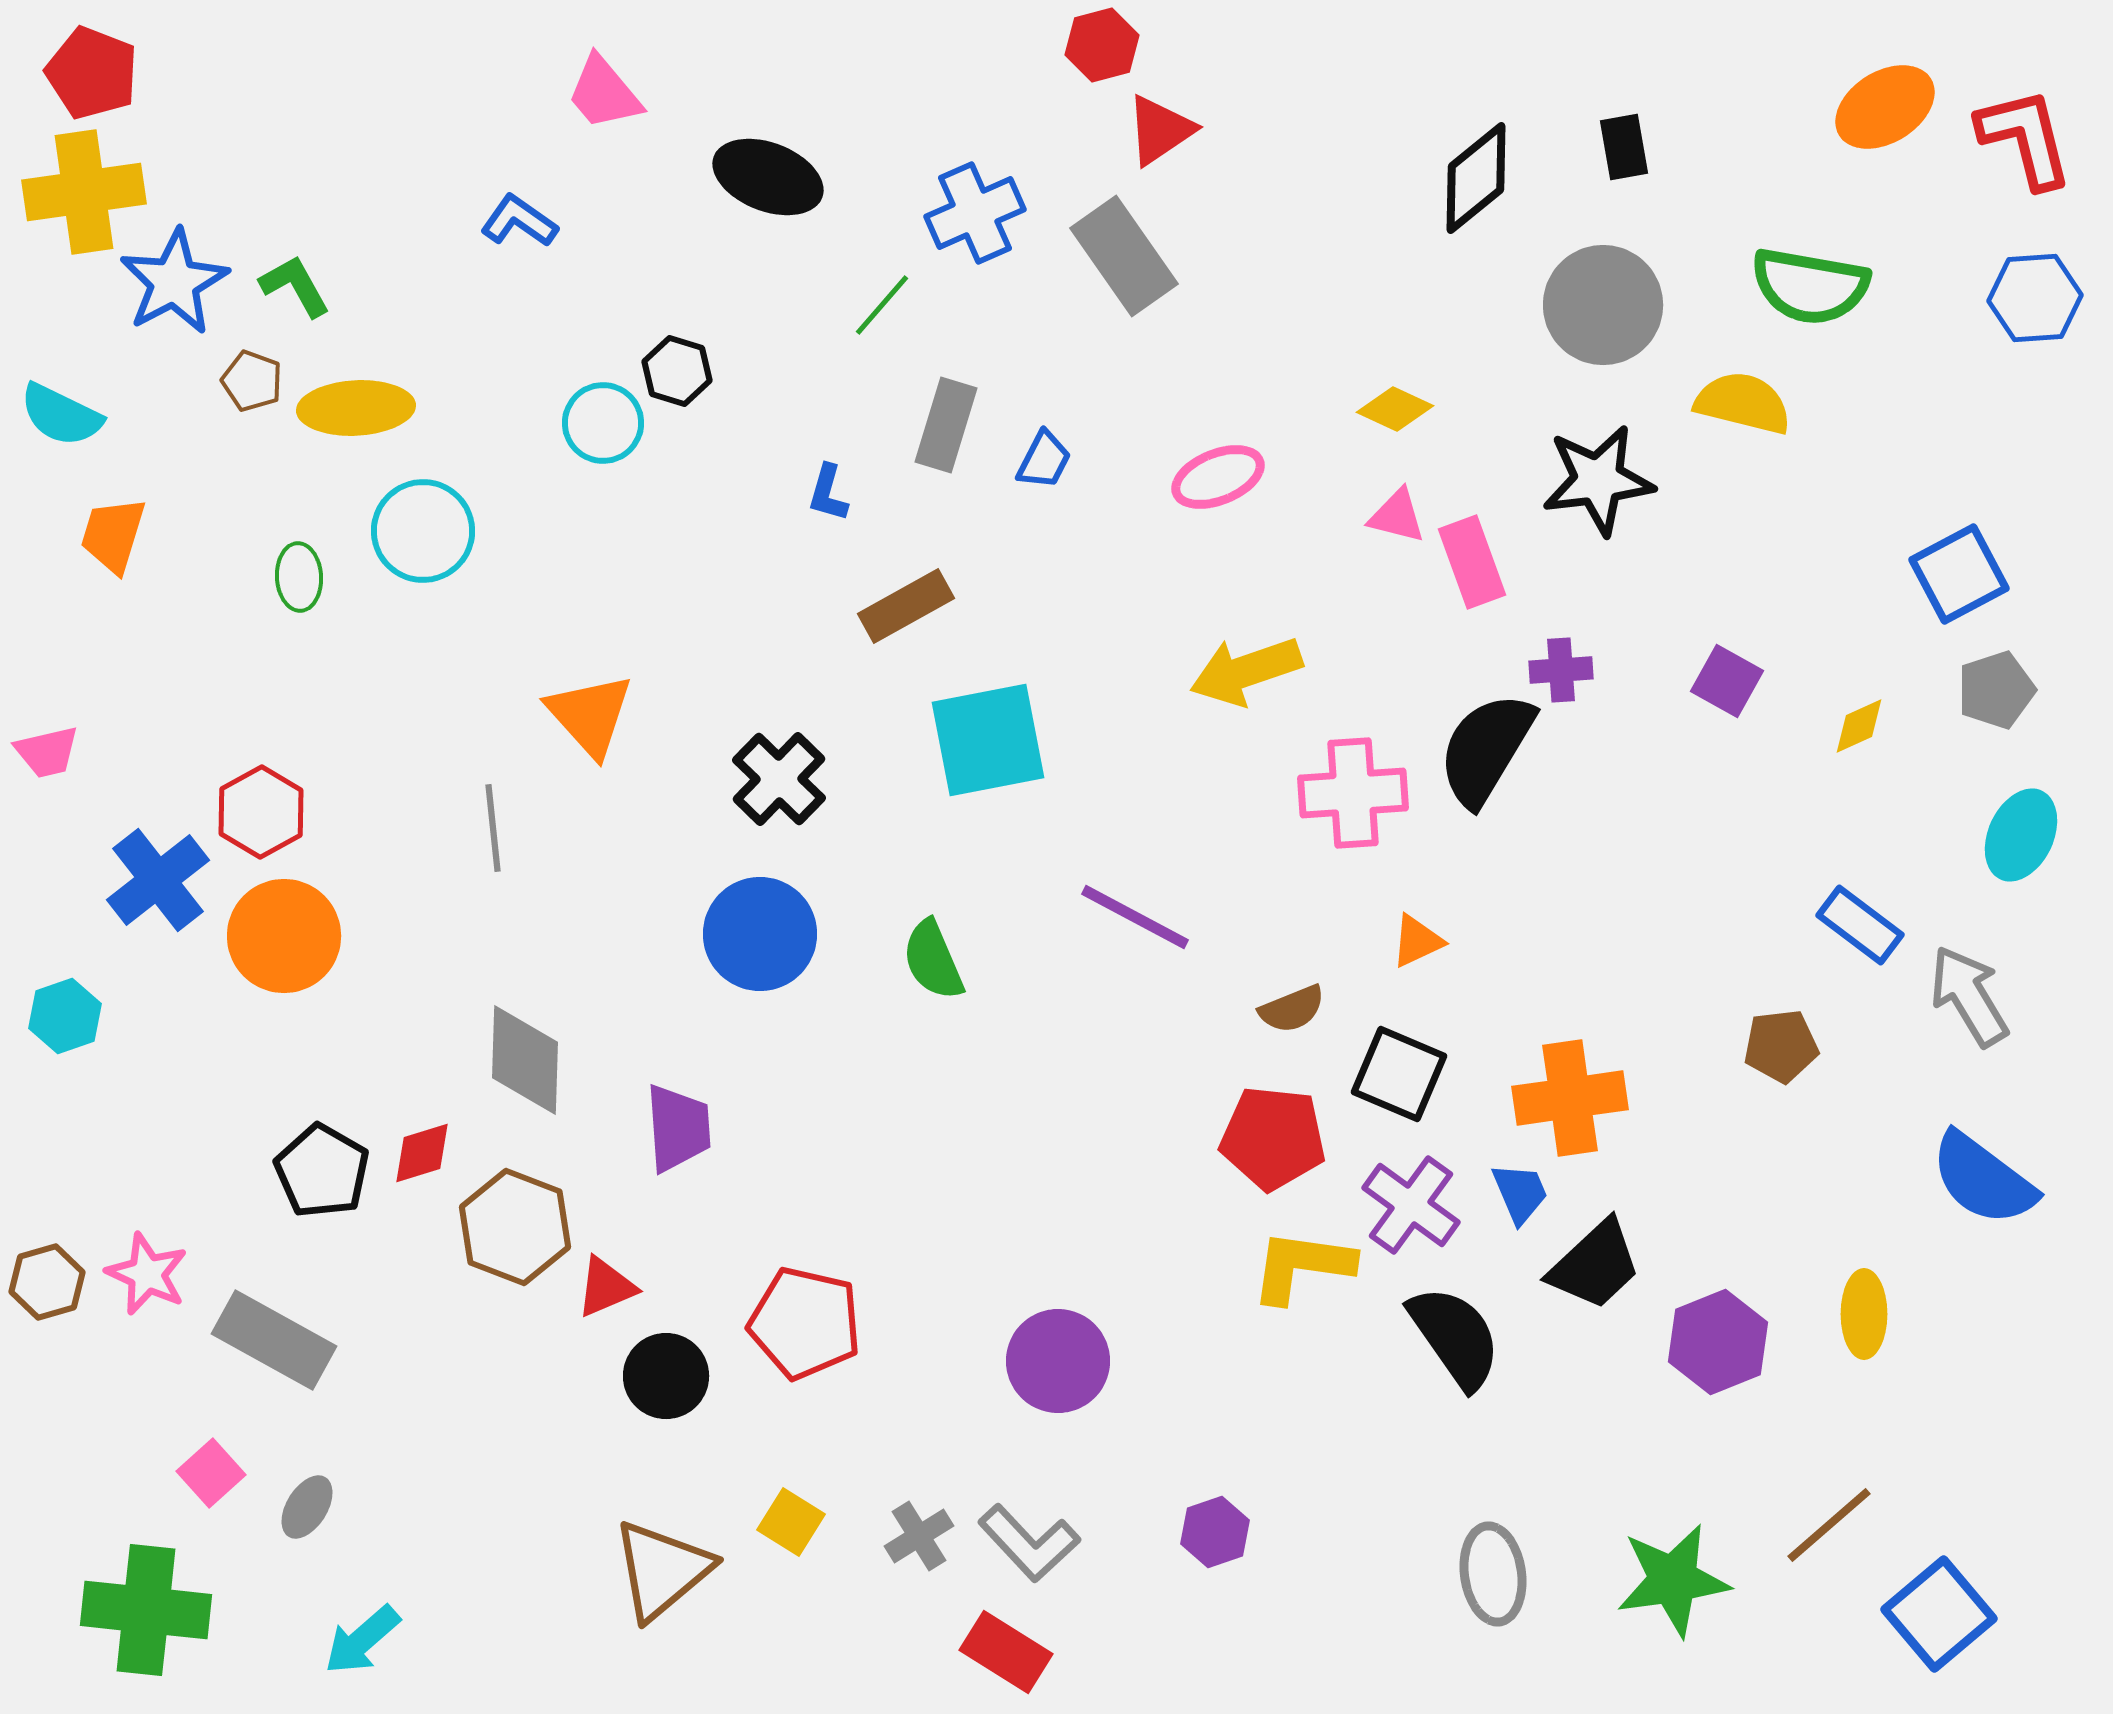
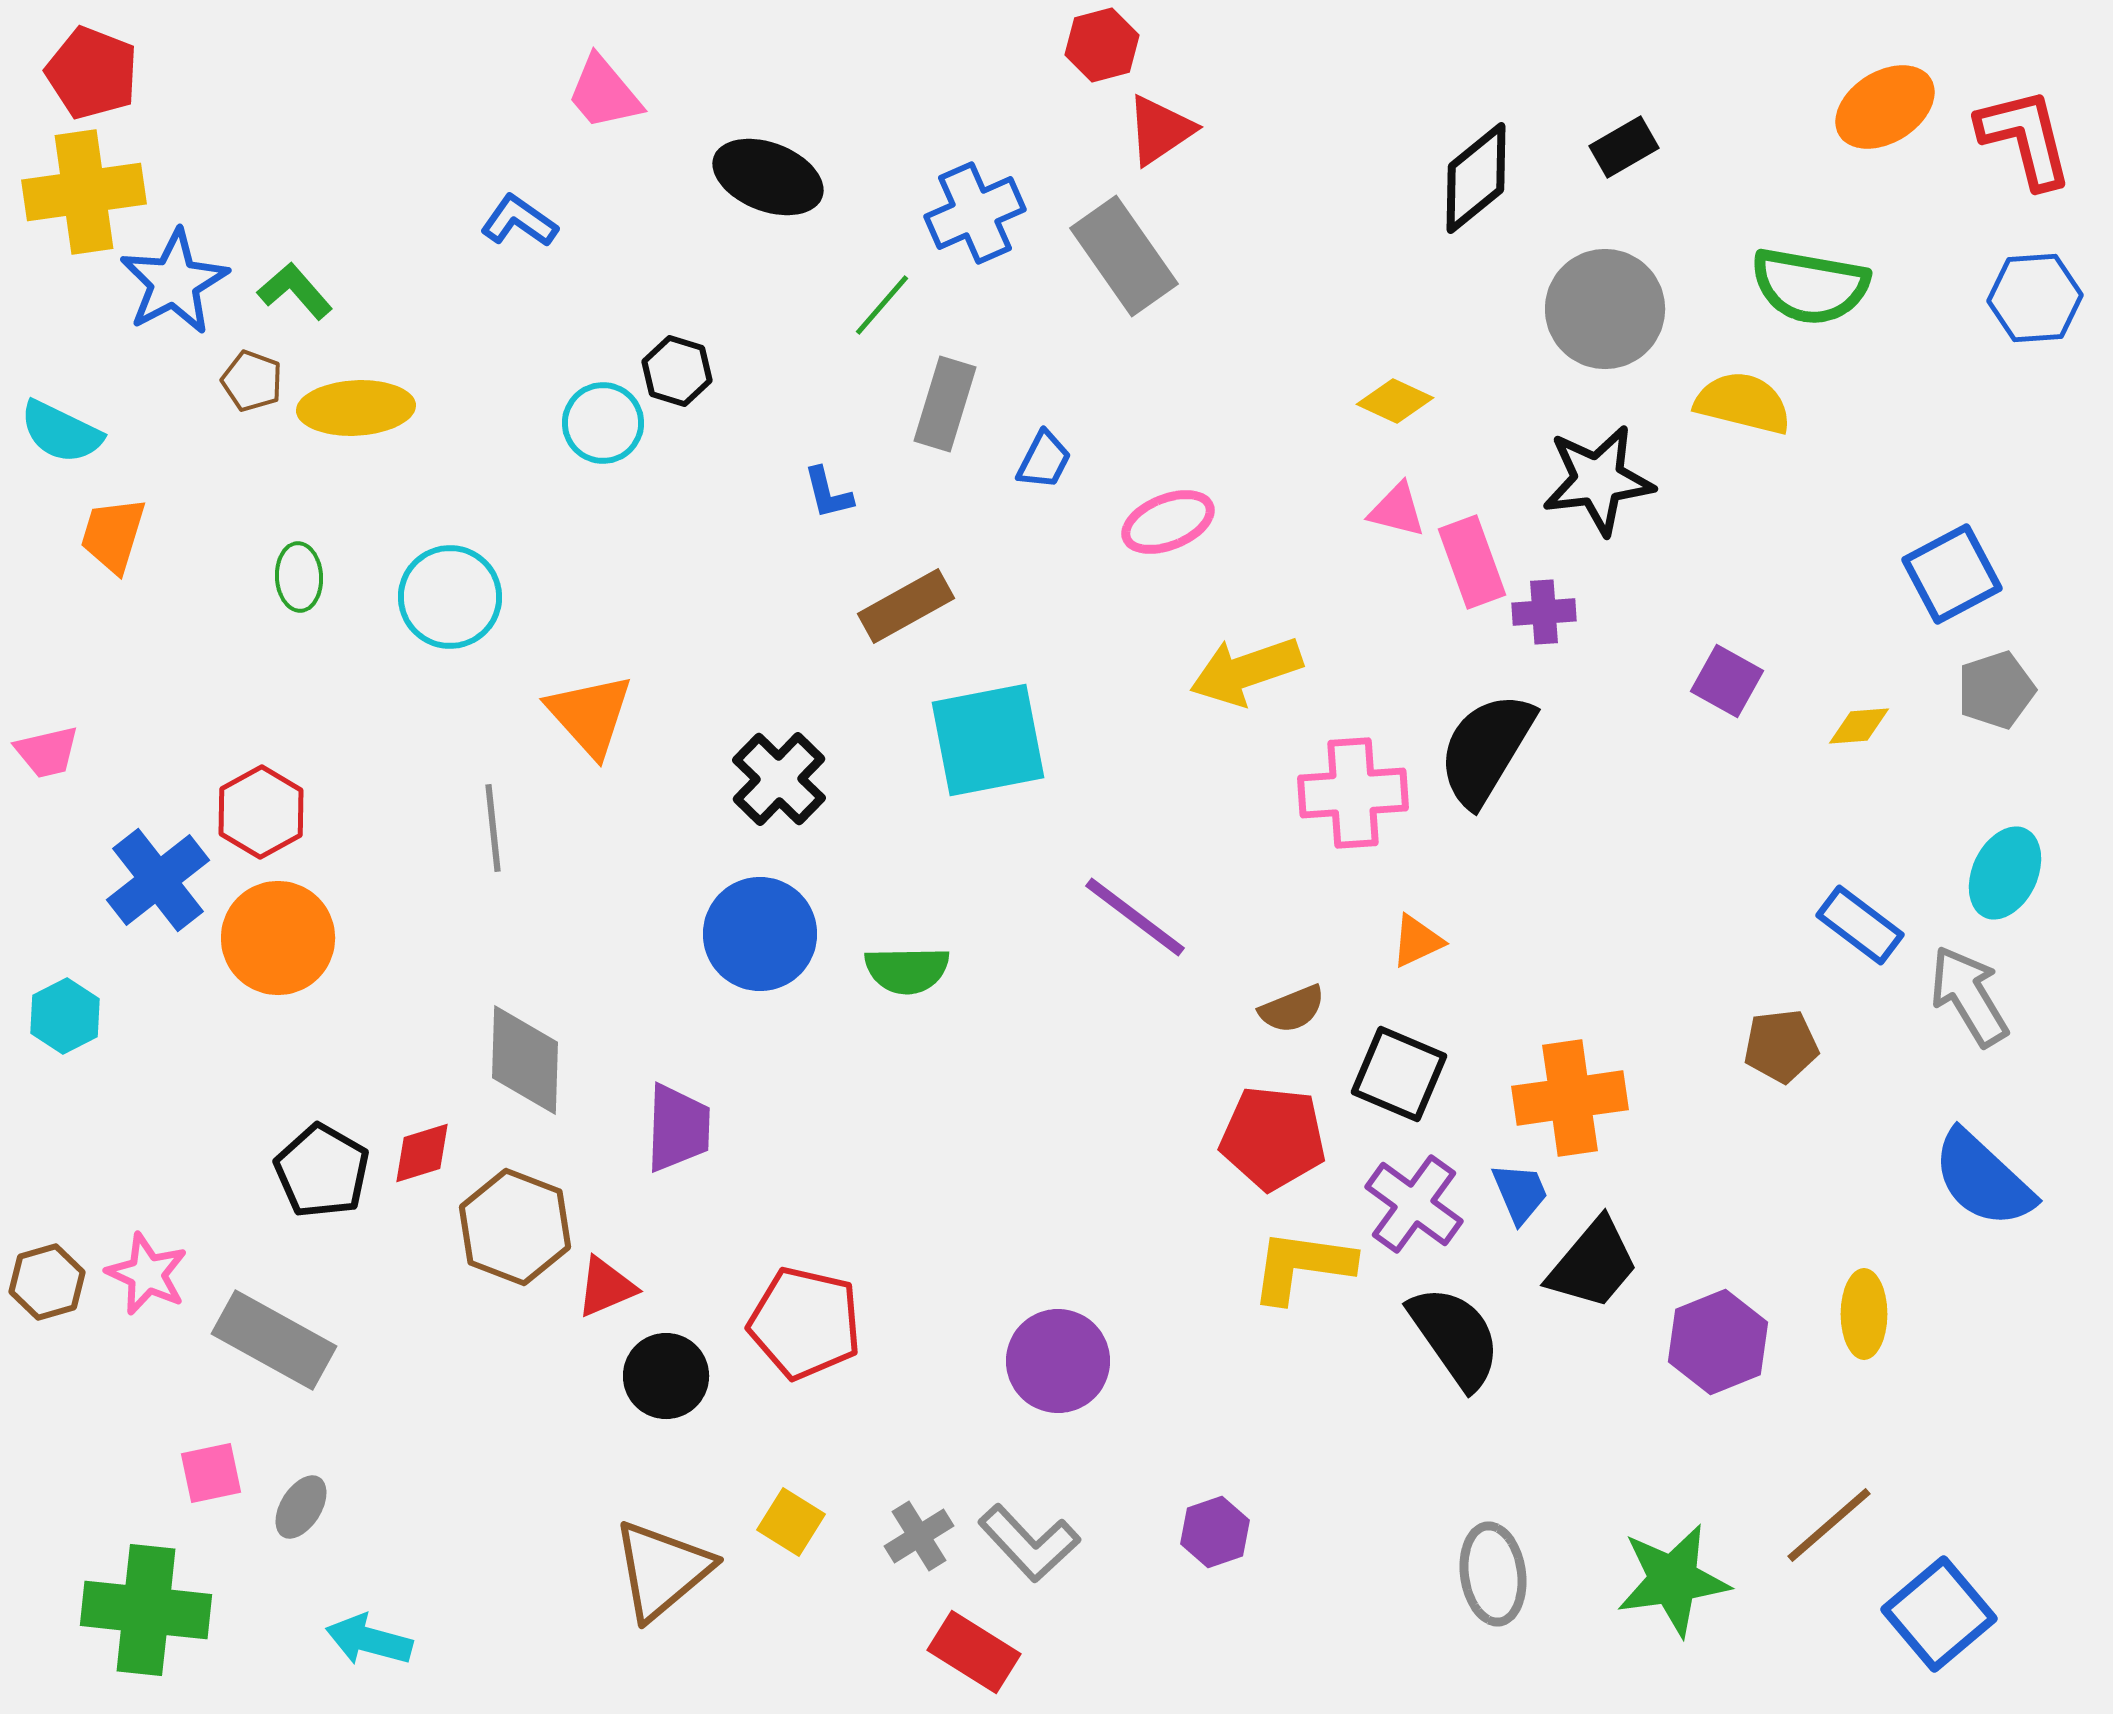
black rectangle at (1624, 147): rotated 70 degrees clockwise
green L-shape at (295, 286): moved 5 px down; rotated 12 degrees counterclockwise
gray circle at (1603, 305): moved 2 px right, 4 px down
yellow diamond at (1395, 409): moved 8 px up
cyan semicircle at (61, 415): moved 17 px down
gray rectangle at (946, 425): moved 1 px left, 21 px up
pink ellipse at (1218, 477): moved 50 px left, 45 px down
blue L-shape at (828, 493): rotated 30 degrees counterclockwise
pink triangle at (1397, 516): moved 6 px up
cyan circle at (423, 531): moved 27 px right, 66 px down
blue square at (1959, 574): moved 7 px left
purple cross at (1561, 670): moved 17 px left, 58 px up
yellow diamond at (1859, 726): rotated 20 degrees clockwise
cyan ellipse at (2021, 835): moved 16 px left, 38 px down
purple line at (1135, 917): rotated 9 degrees clockwise
orange circle at (284, 936): moved 6 px left, 2 px down
green semicircle at (933, 960): moved 26 px left, 10 px down; rotated 68 degrees counterclockwise
cyan hexagon at (65, 1016): rotated 8 degrees counterclockwise
purple trapezoid at (678, 1128): rotated 6 degrees clockwise
blue semicircle at (1983, 1179): rotated 6 degrees clockwise
purple cross at (1411, 1205): moved 3 px right, 1 px up
black trapezoid at (1595, 1265): moved 2 px left, 1 px up; rotated 7 degrees counterclockwise
pink square at (211, 1473): rotated 30 degrees clockwise
gray ellipse at (307, 1507): moved 6 px left
cyan arrow at (362, 1640): moved 7 px right; rotated 56 degrees clockwise
red rectangle at (1006, 1652): moved 32 px left
